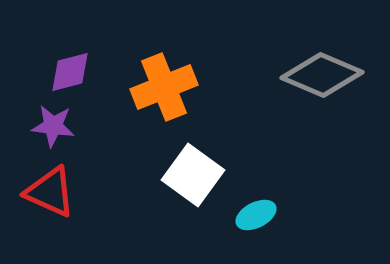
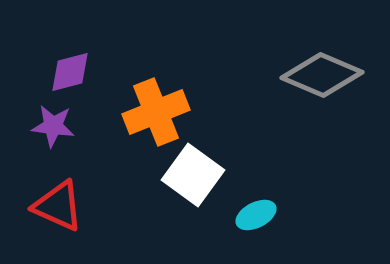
orange cross: moved 8 px left, 25 px down
red triangle: moved 8 px right, 14 px down
